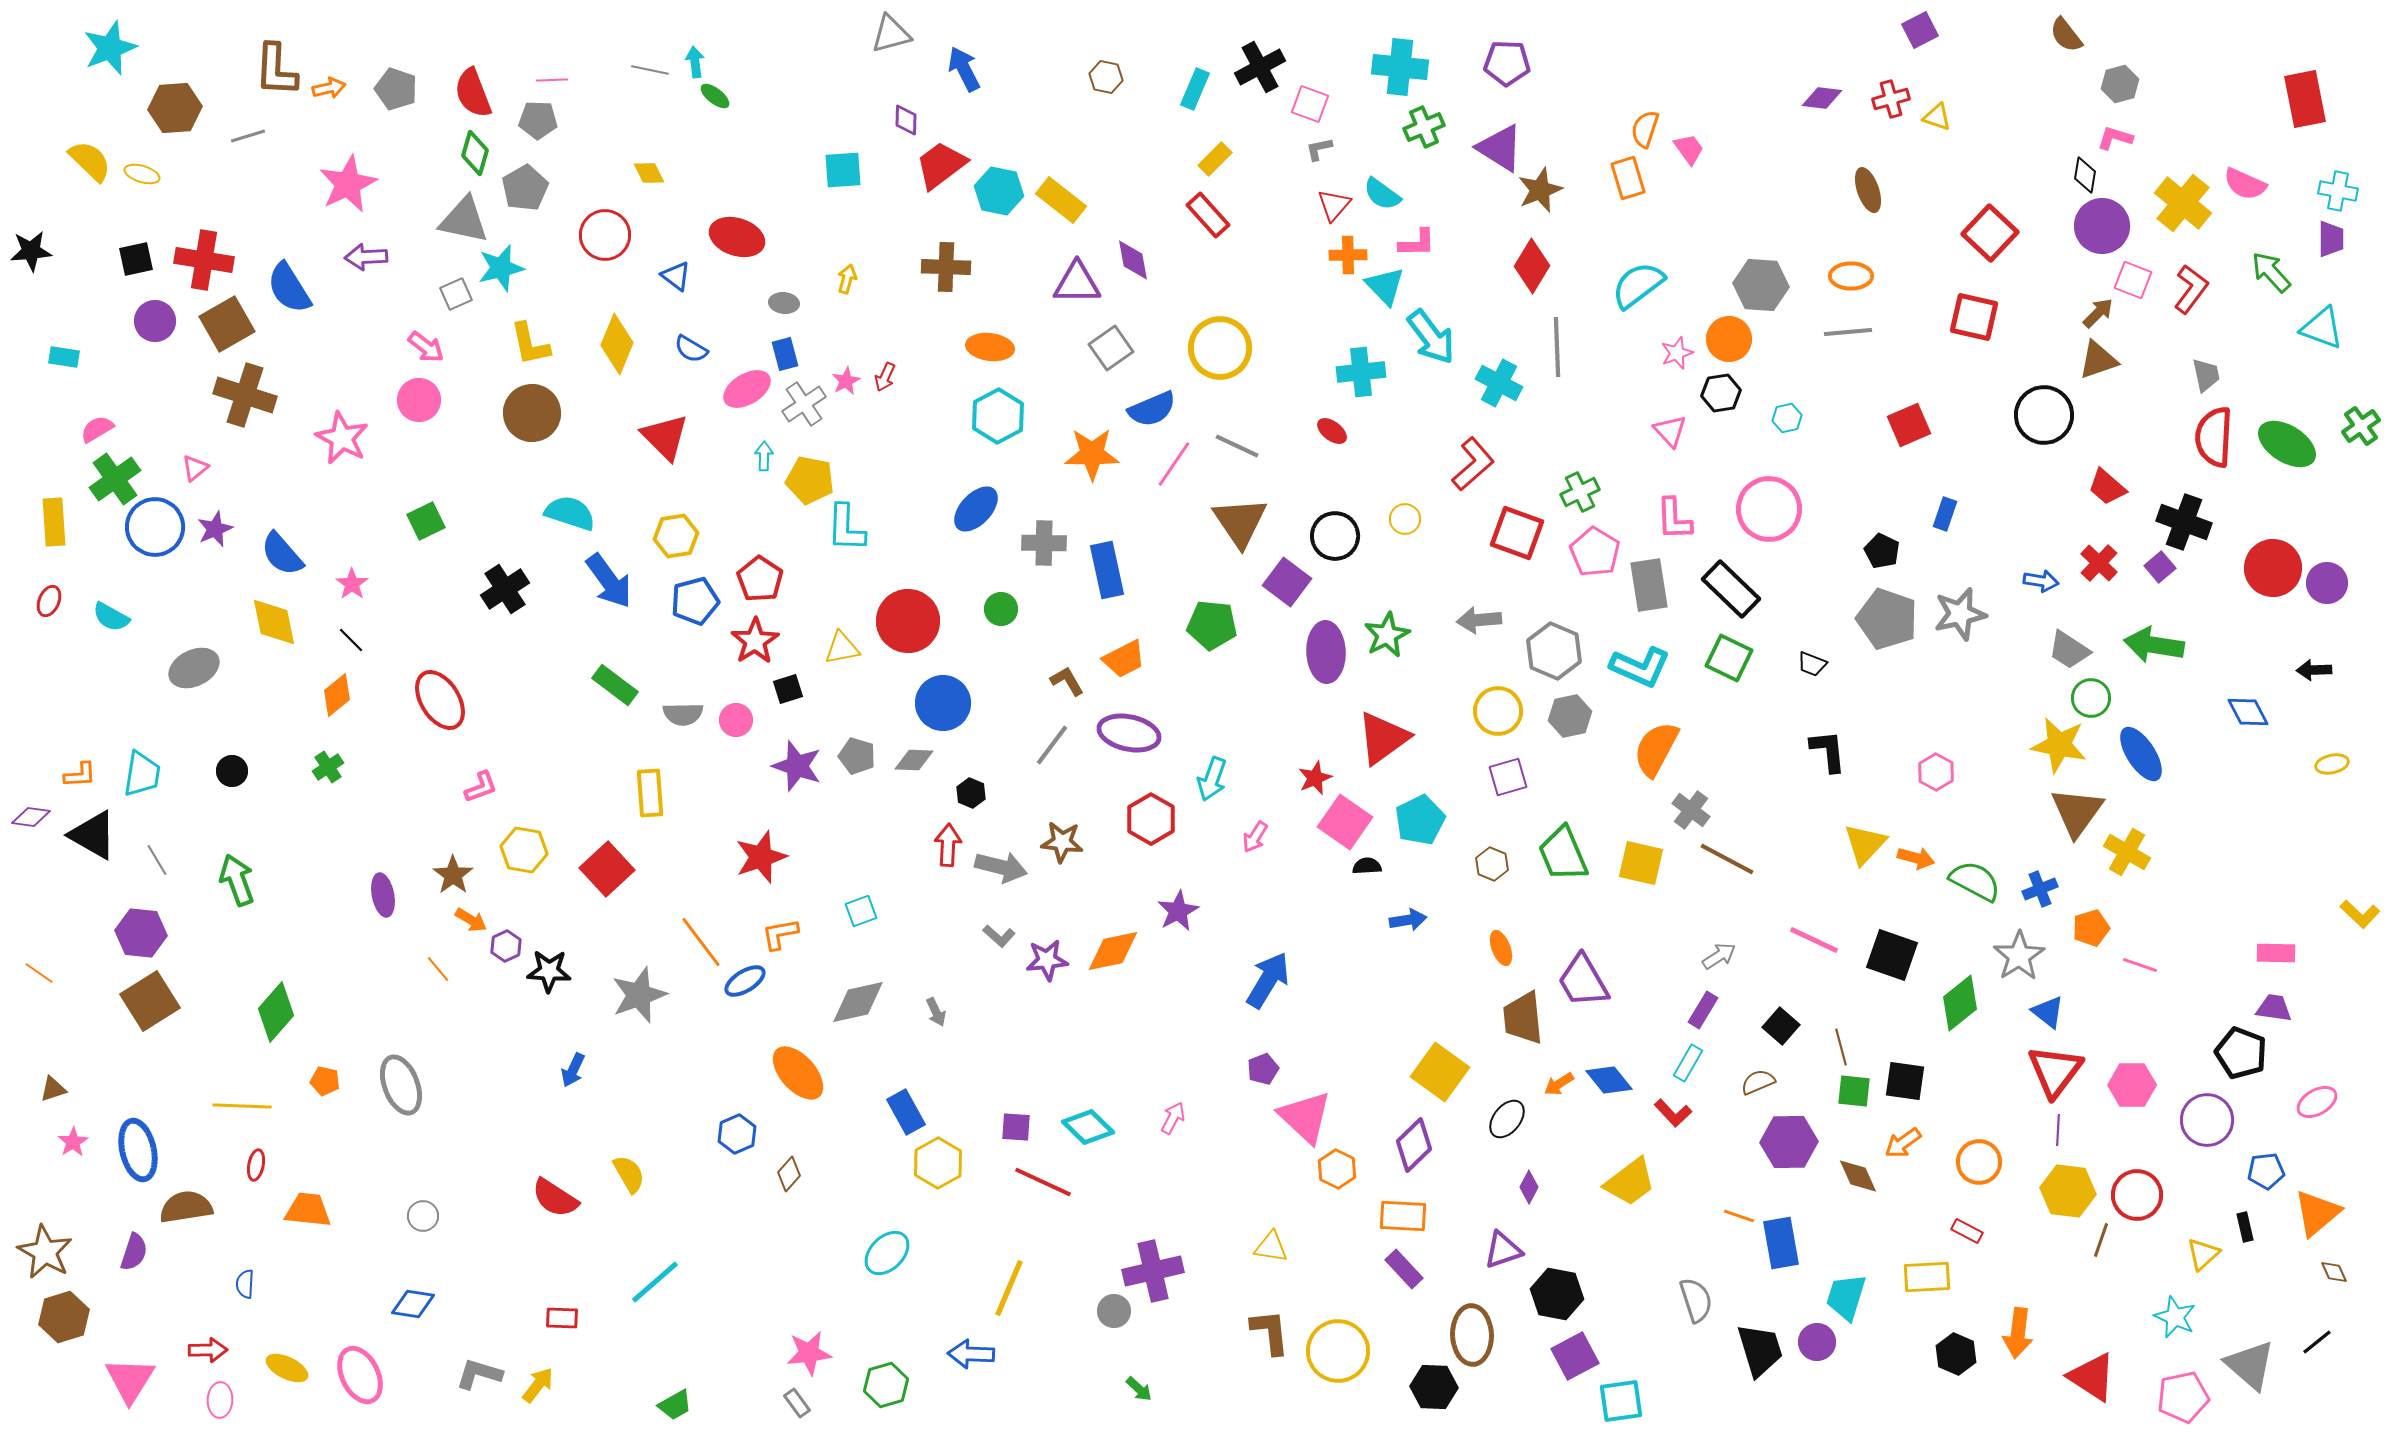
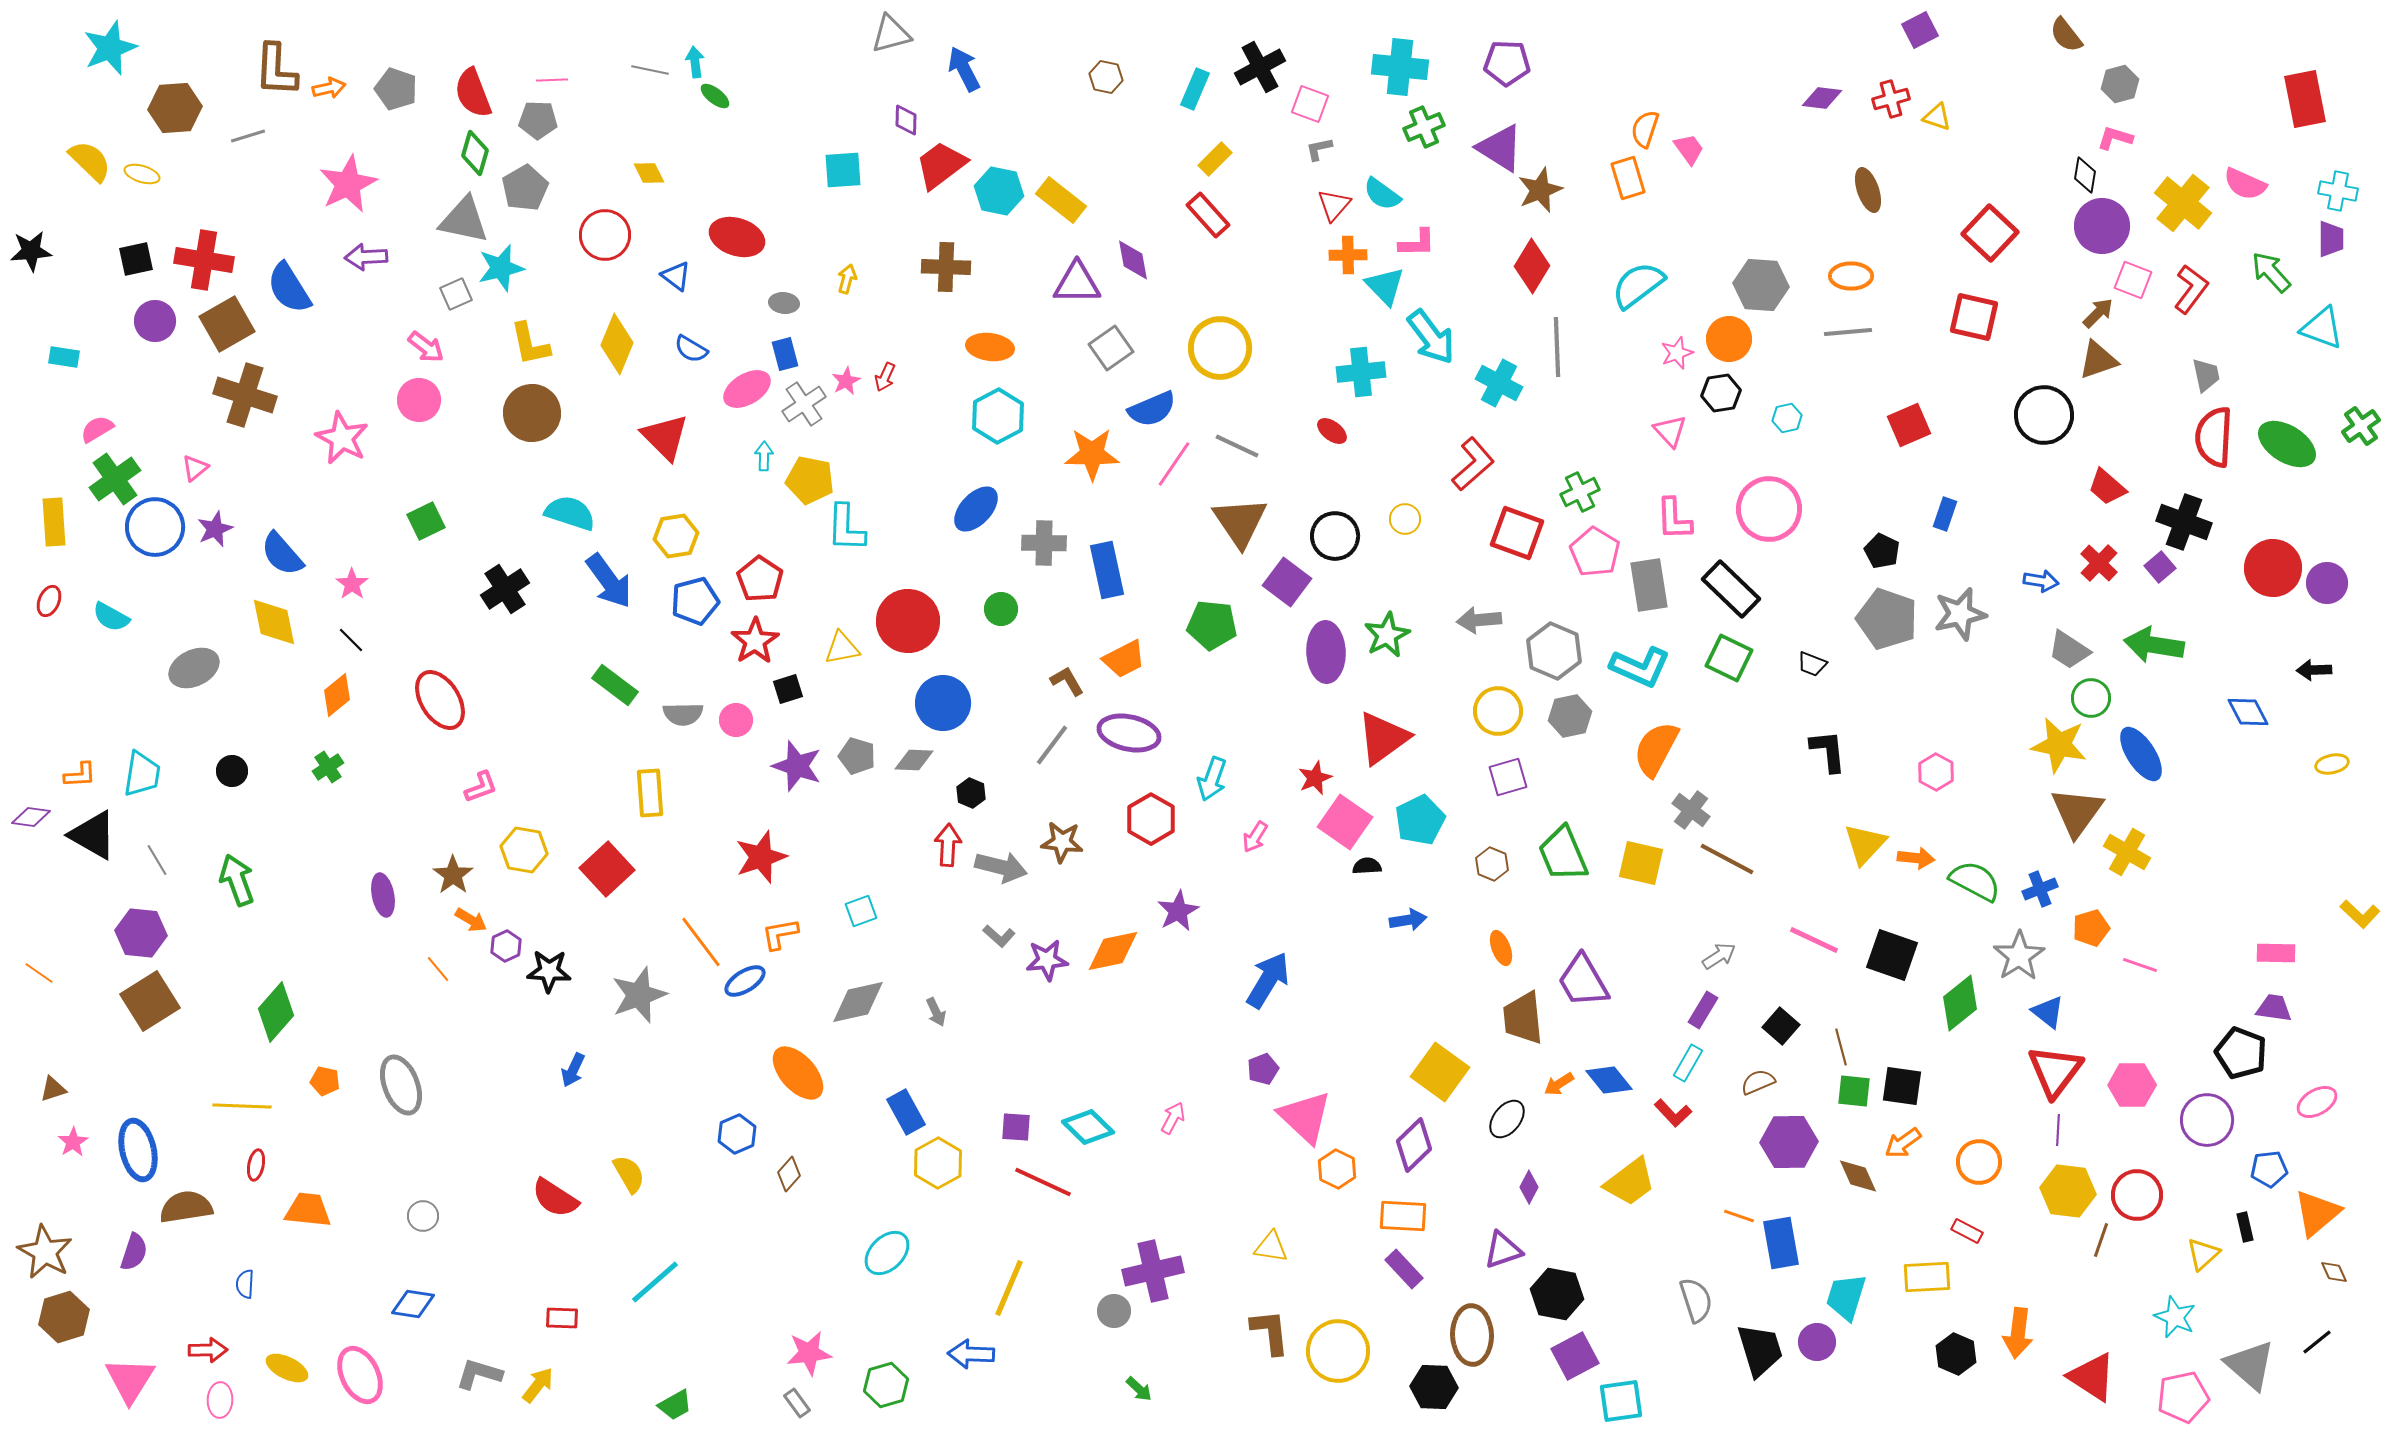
orange arrow at (1916, 858): rotated 9 degrees counterclockwise
black square at (1905, 1081): moved 3 px left, 5 px down
blue pentagon at (2266, 1171): moved 3 px right, 2 px up
